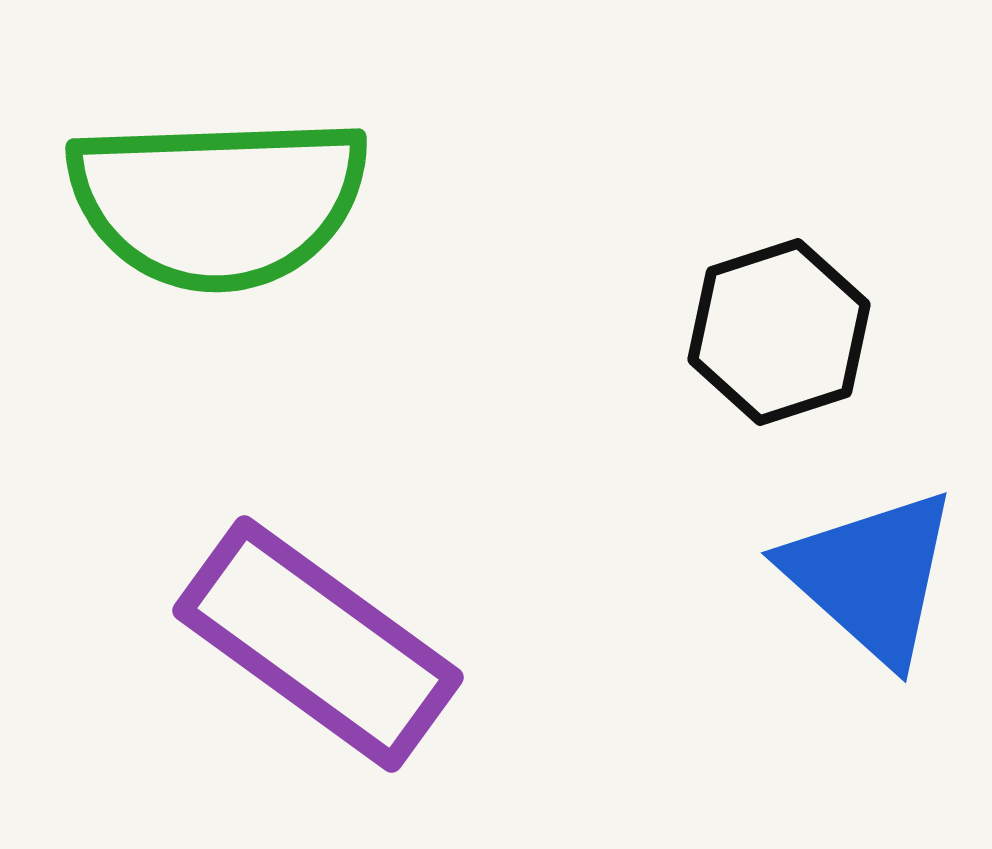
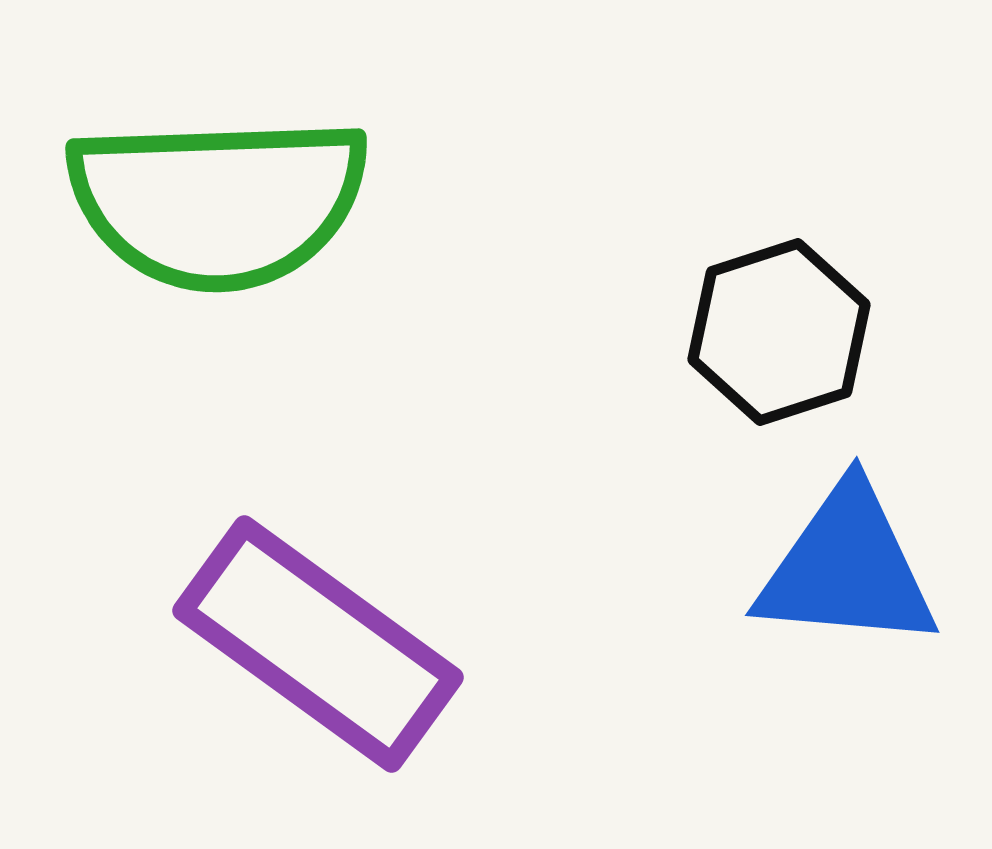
blue triangle: moved 24 px left, 8 px up; rotated 37 degrees counterclockwise
